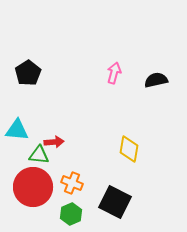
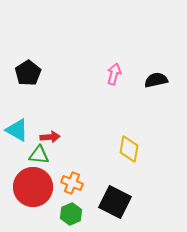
pink arrow: moved 1 px down
cyan triangle: rotated 25 degrees clockwise
red arrow: moved 4 px left, 5 px up
